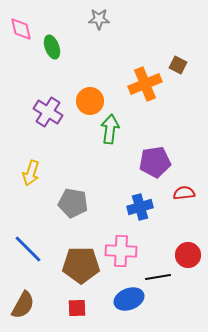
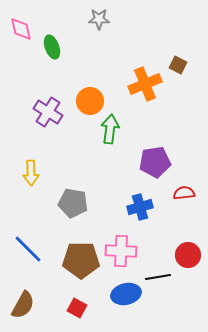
yellow arrow: rotated 20 degrees counterclockwise
brown pentagon: moved 5 px up
blue ellipse: moved 3 px left, 5 px up; rotated 8 degrees clockwise
red square: rotated 30 degrees clockwise
